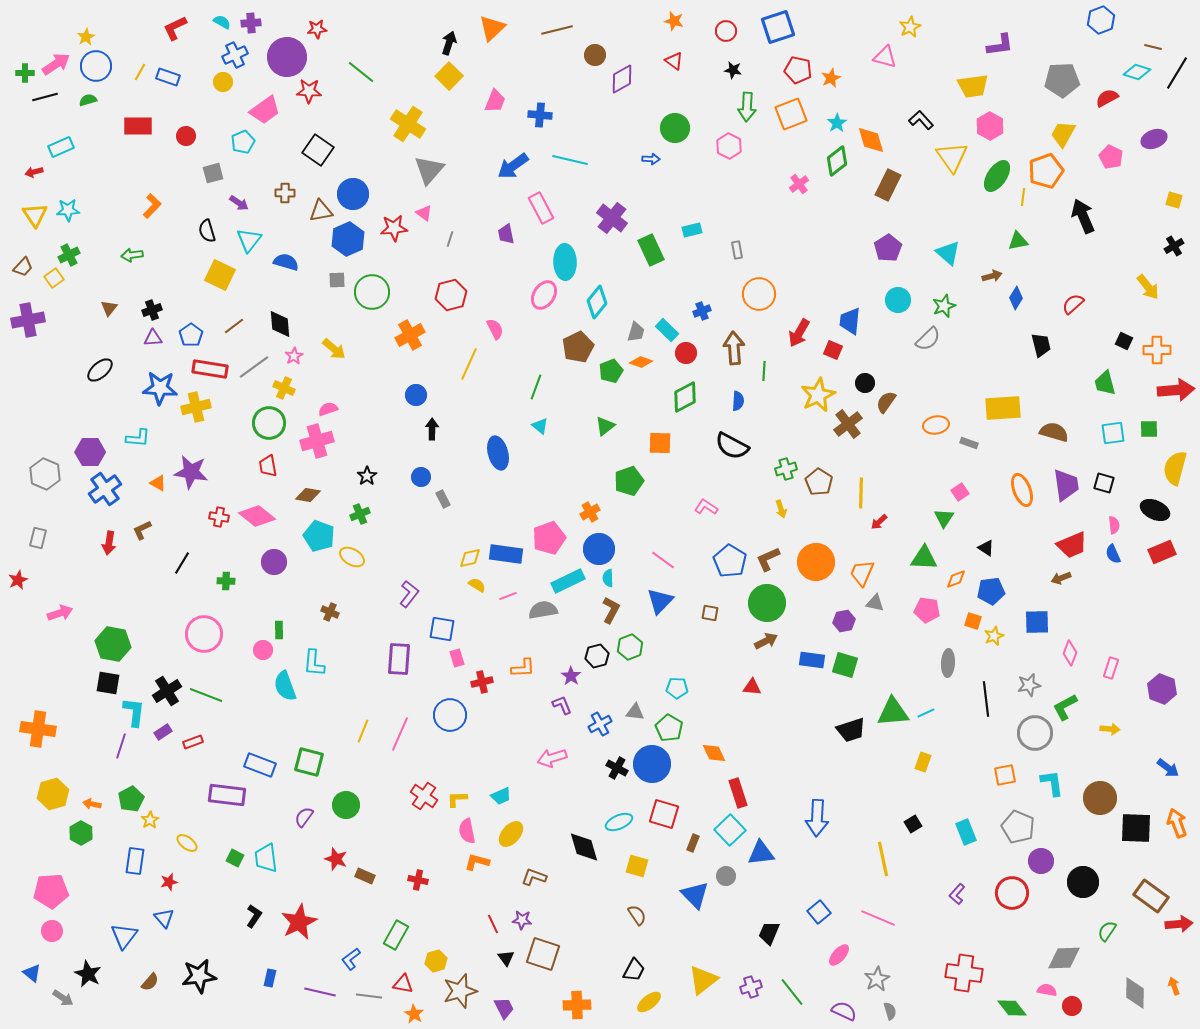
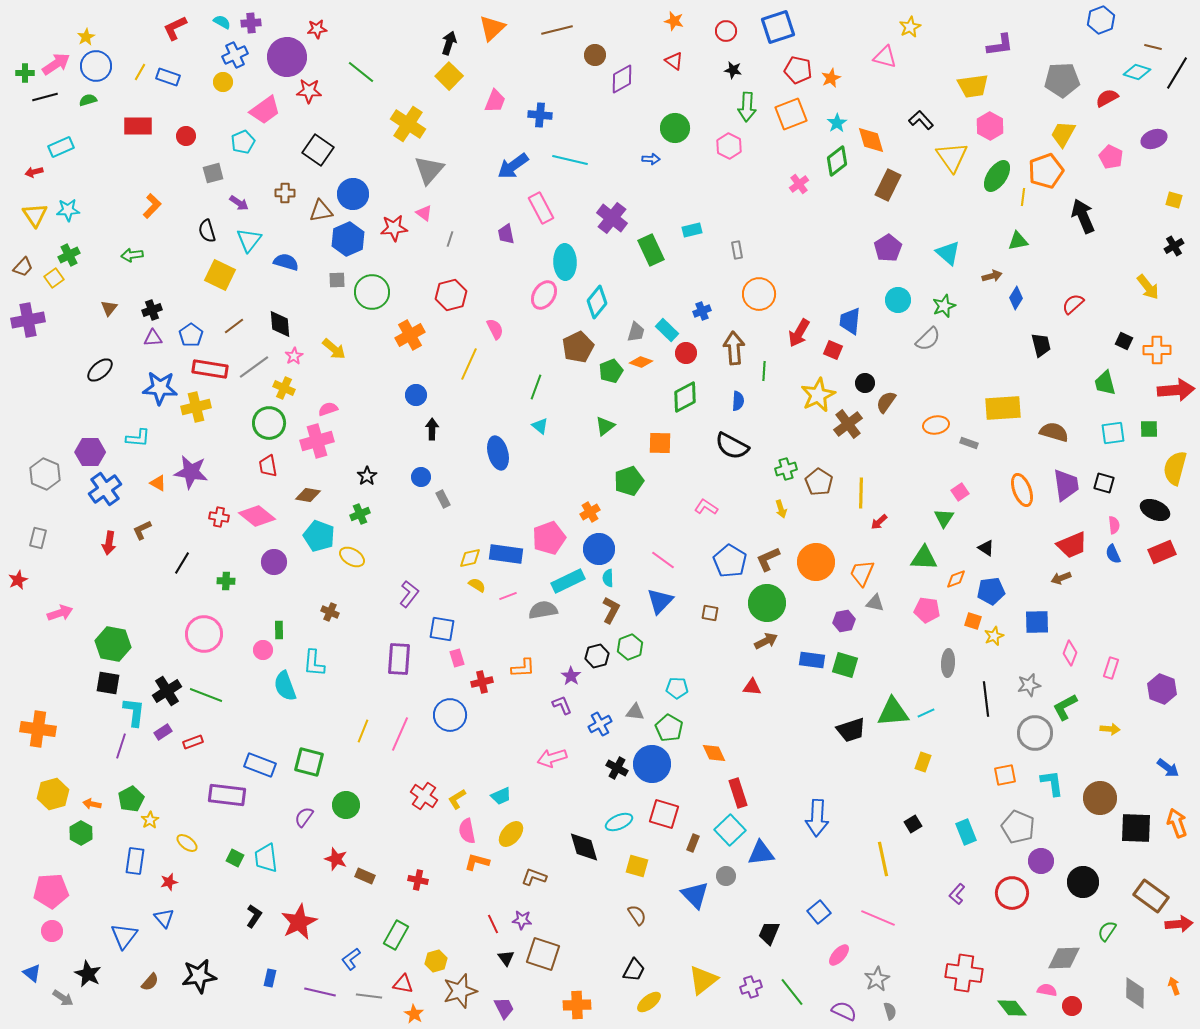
yellow L-shape at (457, 799): rotated 30 degrees counterclockwise
